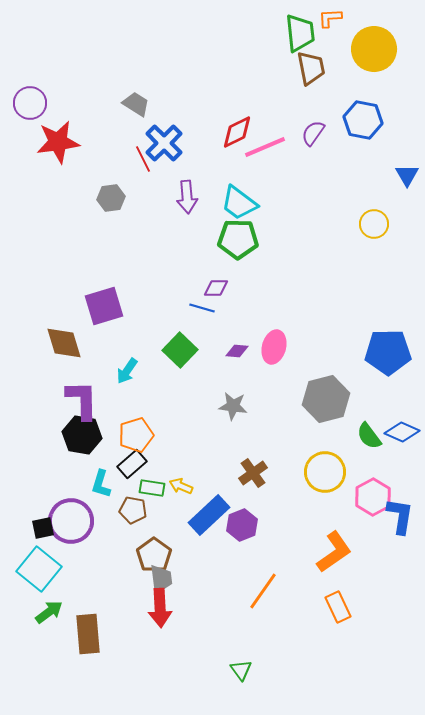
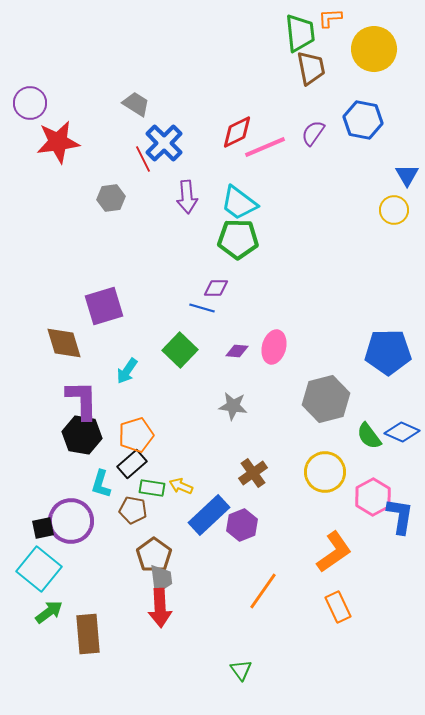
yellow circle at (374, 224): moved 20 px right, 14 px up
